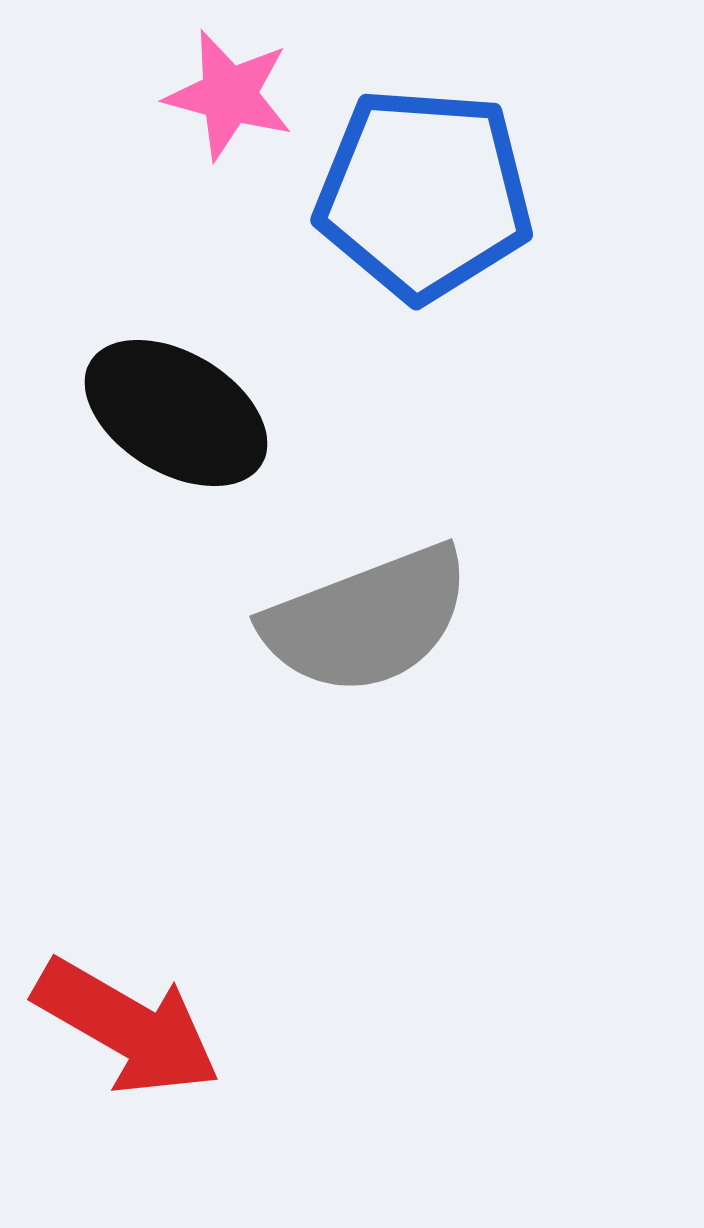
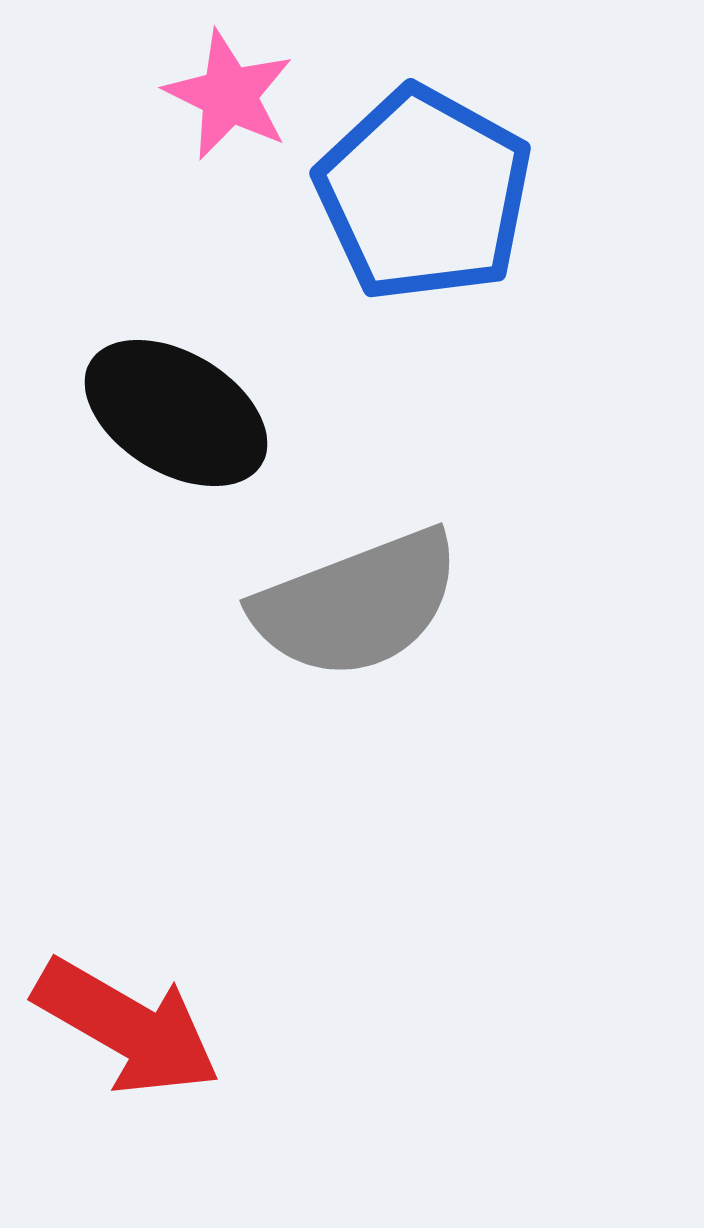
pink star: rotated 11 degrees clockwise
blue pentagon: rotated 25 degrees clockwise
gray semicircle: moved 10 px left, 16 px up
